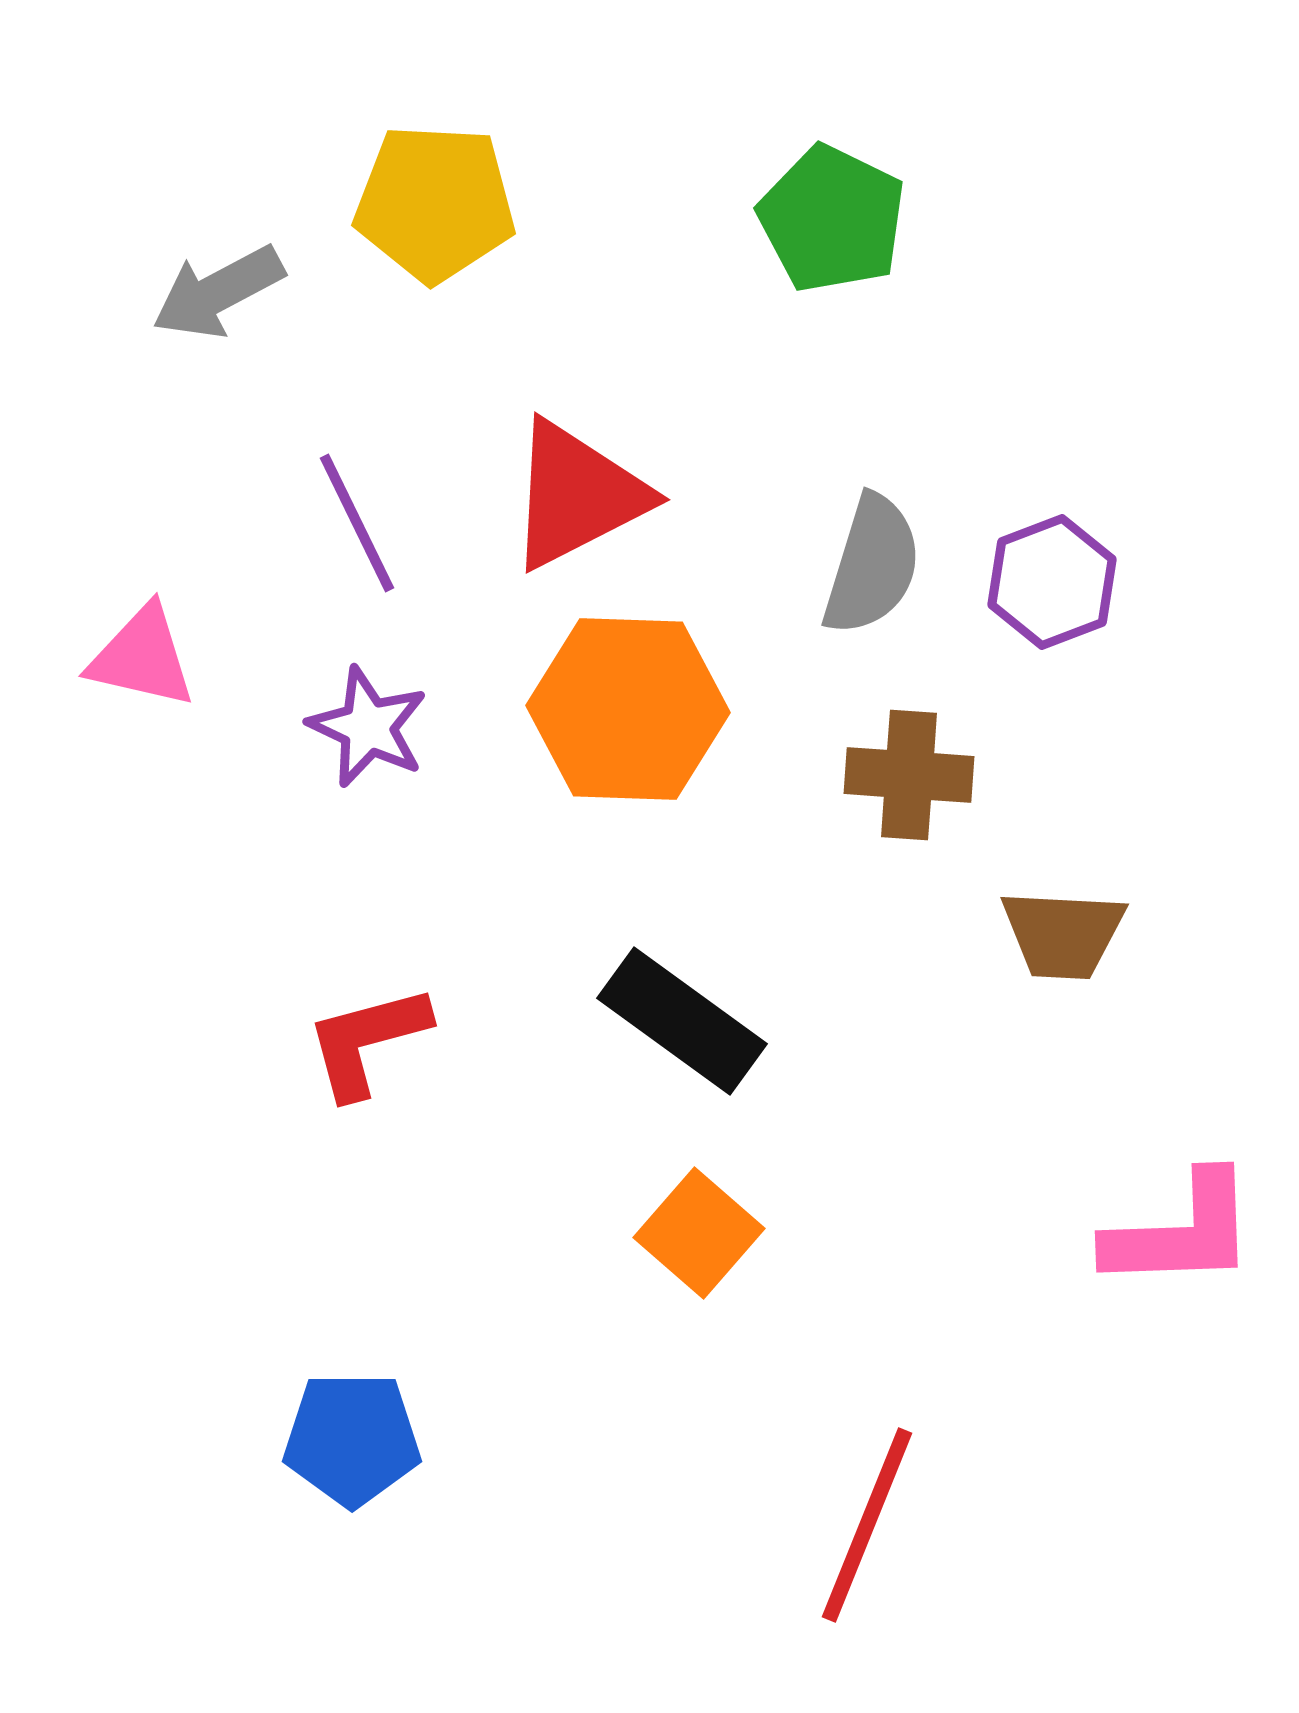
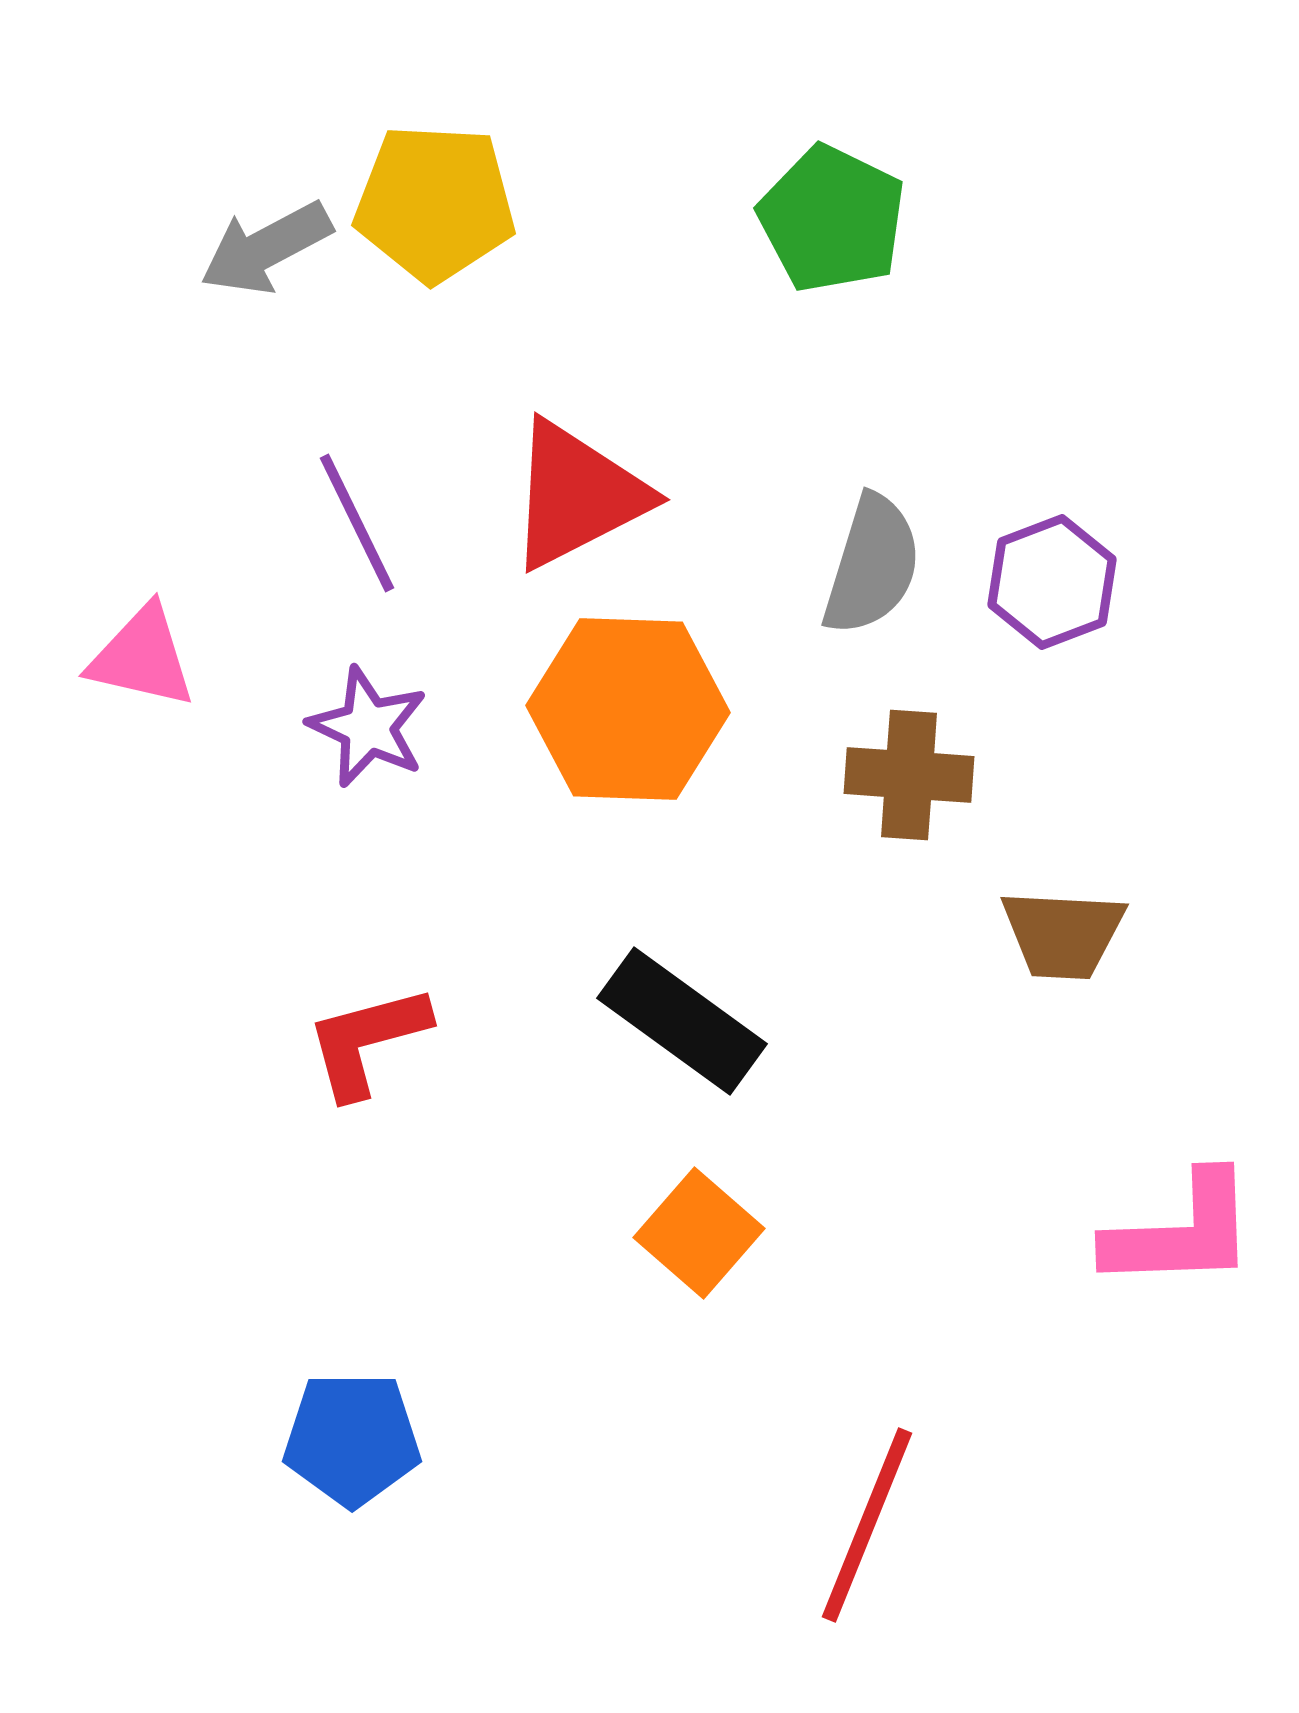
gray arrow: moved 48 px right, 44 px up
